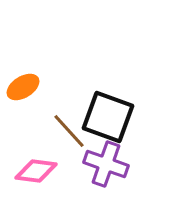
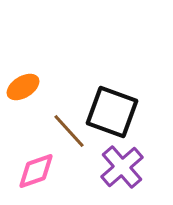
black square: moved 4 px right, 5 px up
purple cross: moved 16 px right, 3 px down; rotated 30 degrees clockwise
pink diamond: rotated 27 degrees counterclockwise
